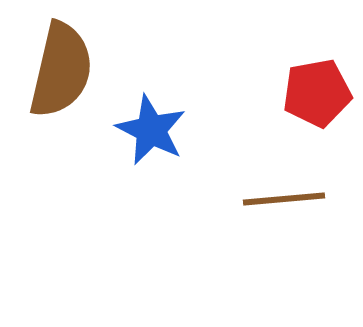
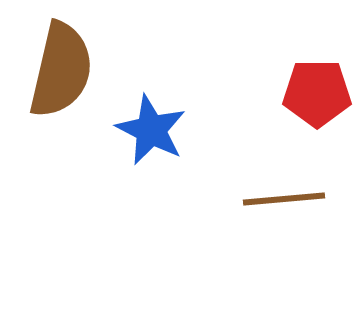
red pentagon: rotated 10 degrees clockwise
